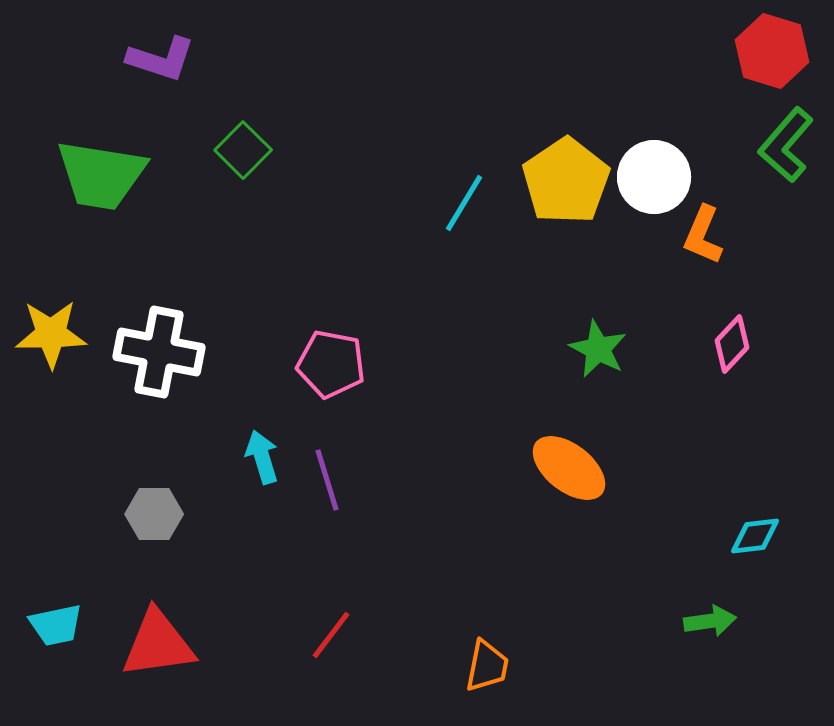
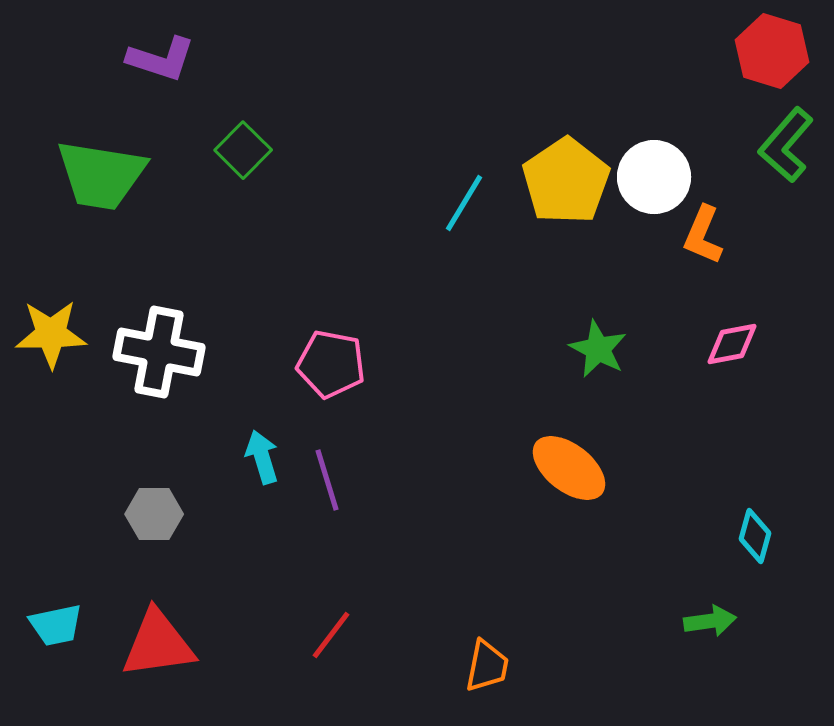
pink diamond: rotated 36 degrees clockwise
cyan diamond: rotated 68 degrees counterclockwise
